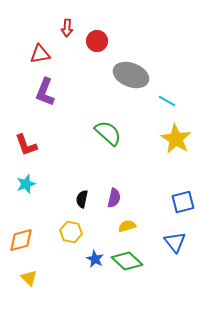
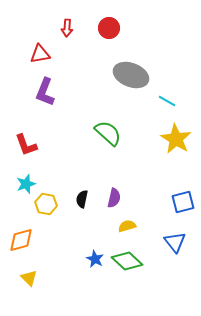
red circle: moved 12 px right, 13 px up
yellow hexagon: moved 25 px left, 28 px up
